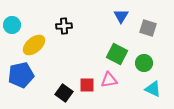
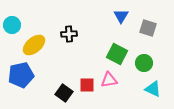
black cross: moved 5 px right, 8 px down
